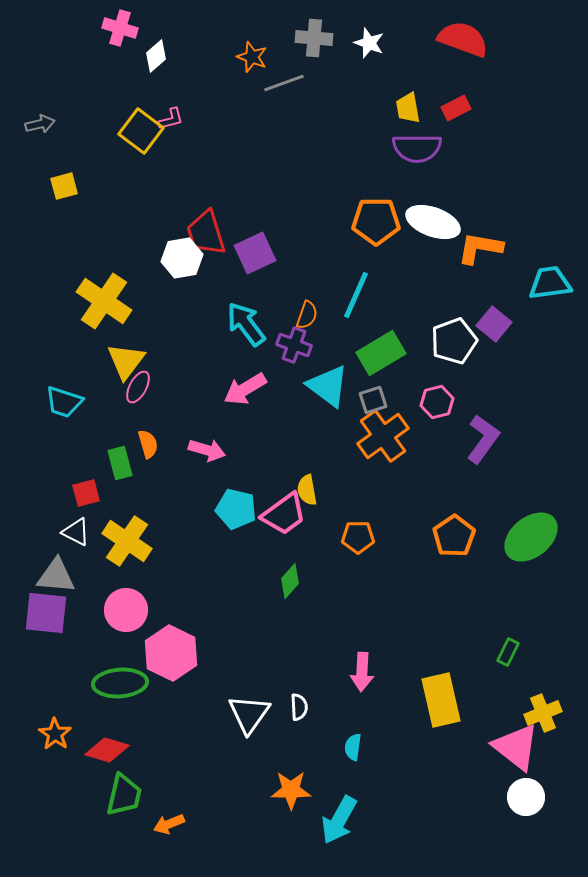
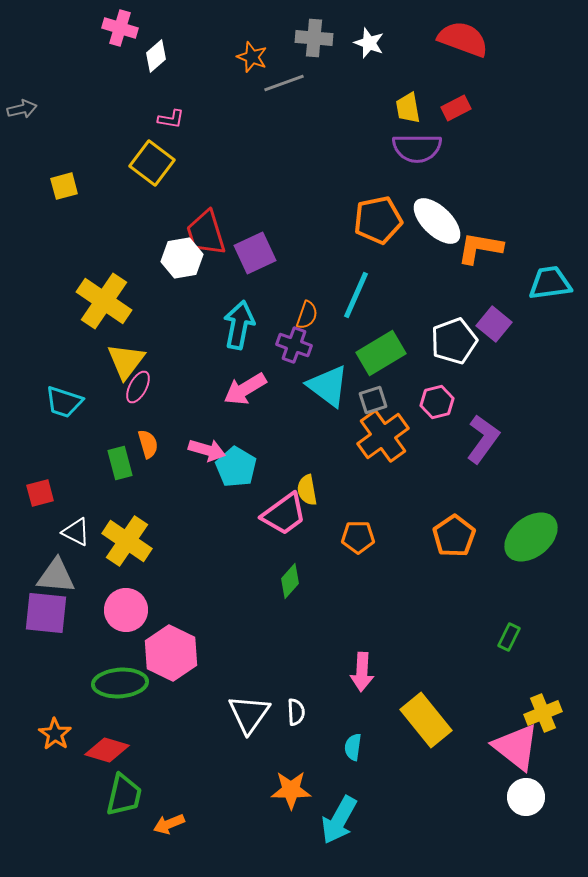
pink L-shape at (171, 119): rotated 24 degrees clockwise
gray arrow at (40, 124): moved 18 px left, 15 px up
yellow square at (141, 131): moved 11 px right, 32 px down
orange pentagon at (376, 221): moved 2 px right, 1 px up; rotated 12 degrees counterclockwise
white ellipse at (433, 222): moved 4 px right, 1 px up; rotated 24 degrees clockwise
cyan arrow at (246, 324): moved 7 px left, 1 px down; rotated 48 degrees clockwise
red square at (86, 493): moved 46 px left
cyan pentagon at (236, 509): moved 42 px up; rotated 18 degrees clockwise
green rectangle at (508, 652): moved 1 px right, 15 px up
yellow rectangle at (441, 700): moved 15 px left, 20 px down; rotated 26 degrees counterclockwise
white semicircle at (299, 707): moved 3 px left, 5 px down
